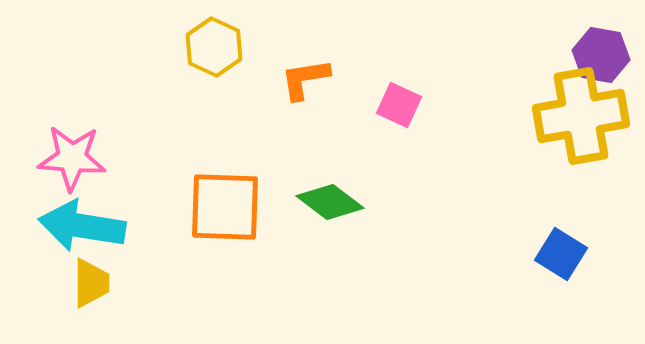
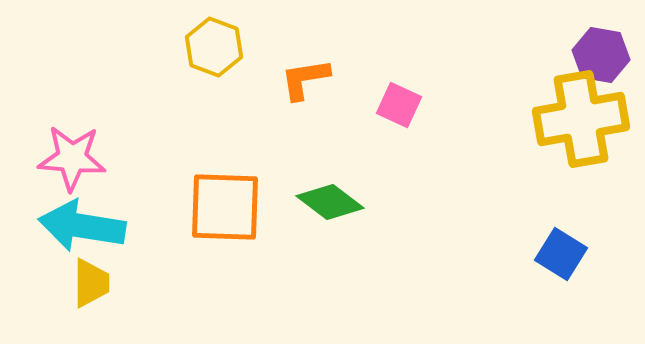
yellow hexagon: rotated 4 degrees counterclockwise
yellow cross: moved 3 px down
